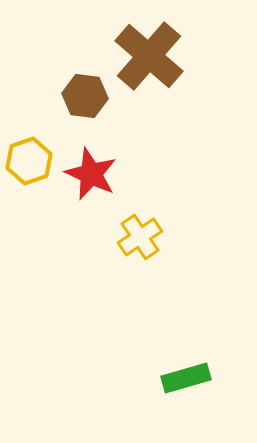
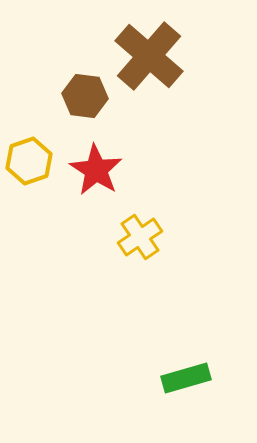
red star: moved 5 px right, 4 px up; rotated 8 degrees clockwise
